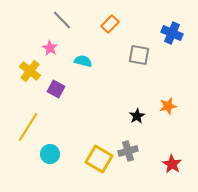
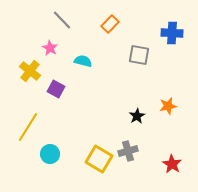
blue cross: rotated 20 degrees counterclockwise
